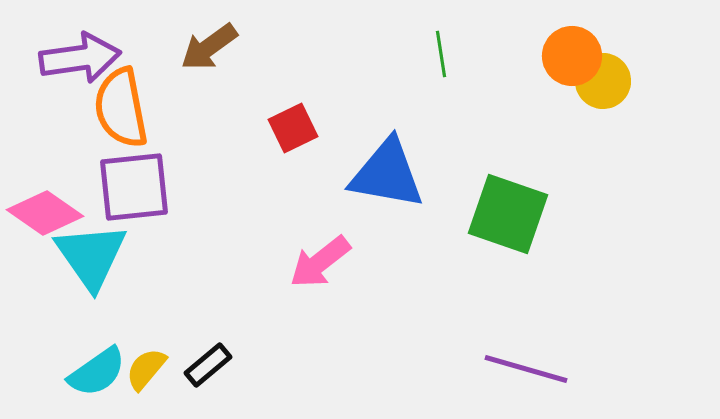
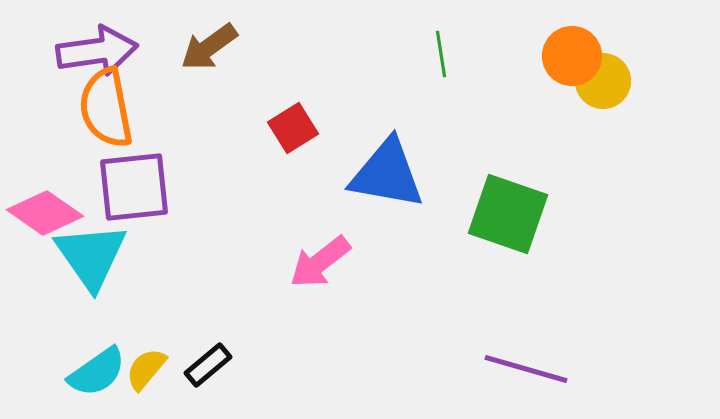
purple arrow: moved 17 px right, 7 px up
orange semicircle: moved 15 px left
red square: rotated 6 degrees counterclockwise
